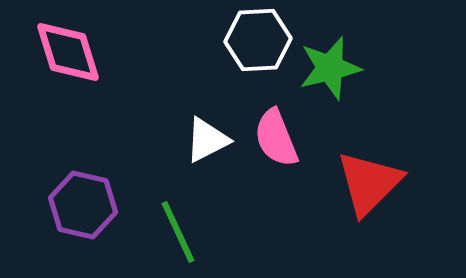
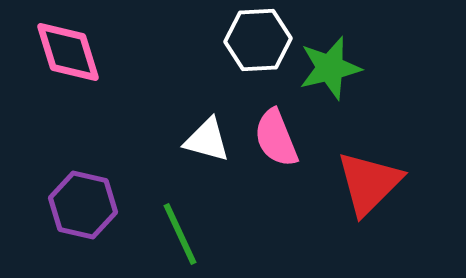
white triangle: rotated 42 degrees clockwise
green line: moved 2 px right, 2 px down
